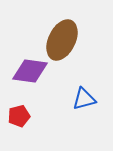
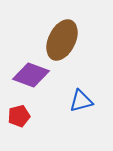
purple diamond: moved 1 px right, 4 px down; rotated 12 degrees clockwise
blue triangle: moved 3 px left, 2 px down
